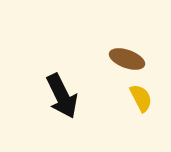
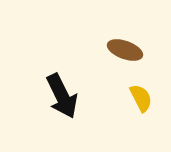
brown ellipse: moved 2 px left, 9 px up
